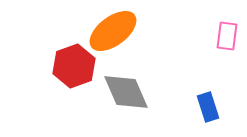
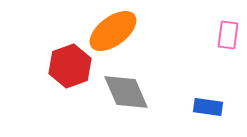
pink rectangle: moved 1 px right, 1 px up
red hexagon: moved 4 px left
blue rectangle: rotated 64 degrees counterclockwise
